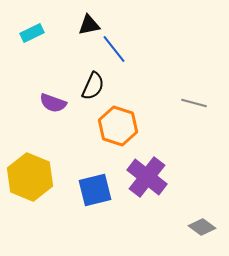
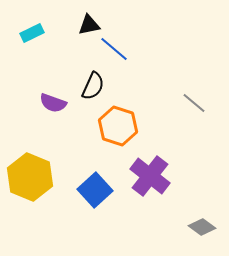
blue line: rotated 12 degrees counterclockwise
gray line: rotated 25 degrees clockwise
purple cross: moved 3 px right, 1 px up
blue square: rotated 28 degrees counterclockwise
